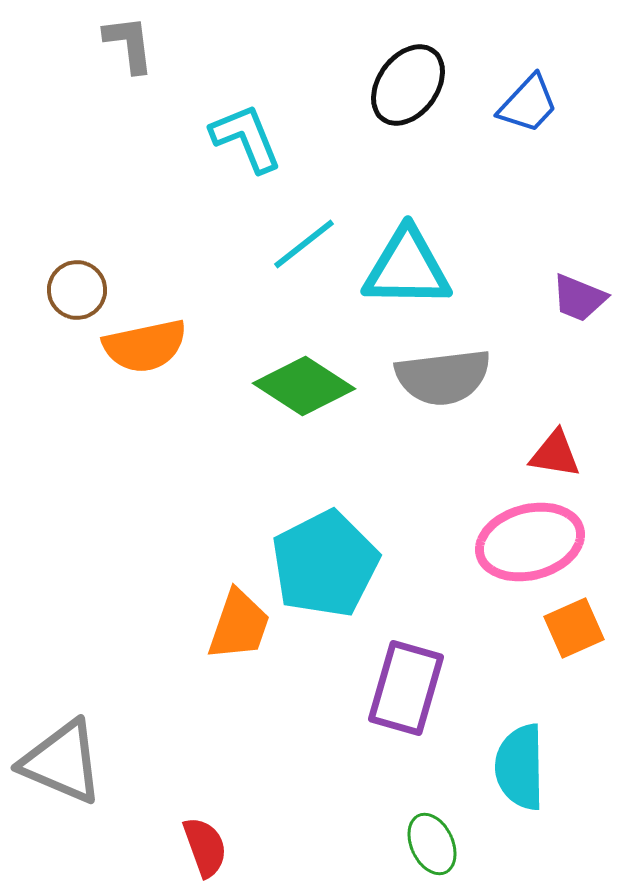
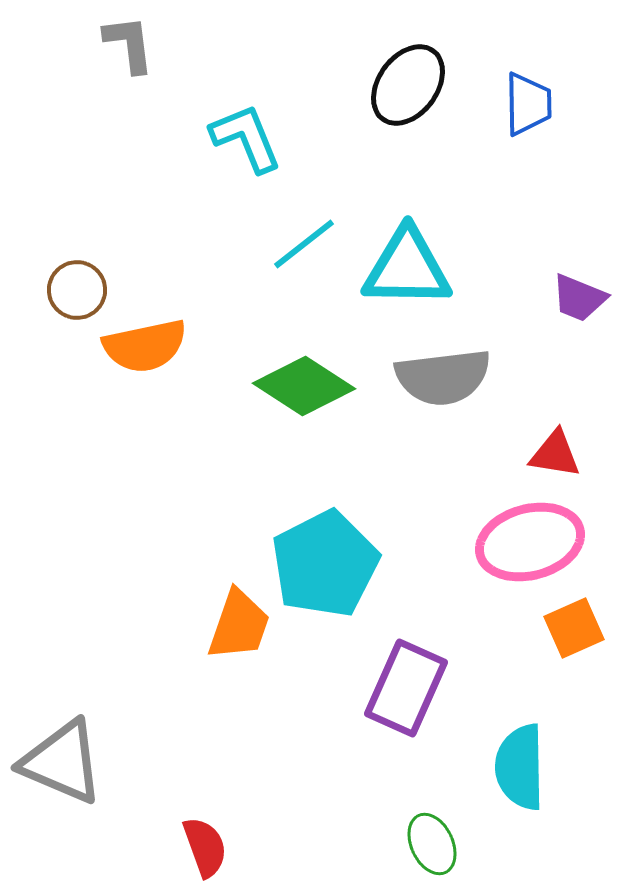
blue trapezoid: rotated 44 degrees counterclockwise
purple rectangle: rotated 8 degrees clockwise
